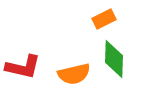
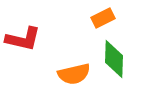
orange rectangle: moved 1 px left, 1 px up
red L-shape: moved 28 px up
